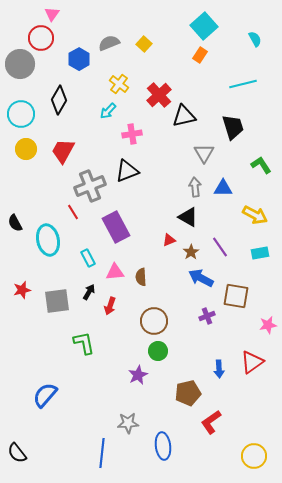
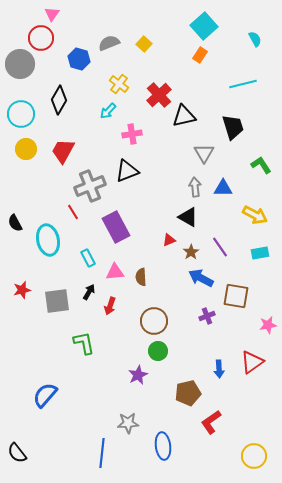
blue hexagon at (79, 59): rotated 15 degrees counterclockwise
